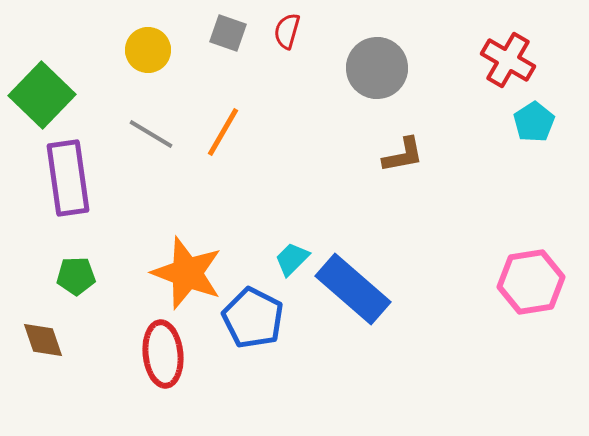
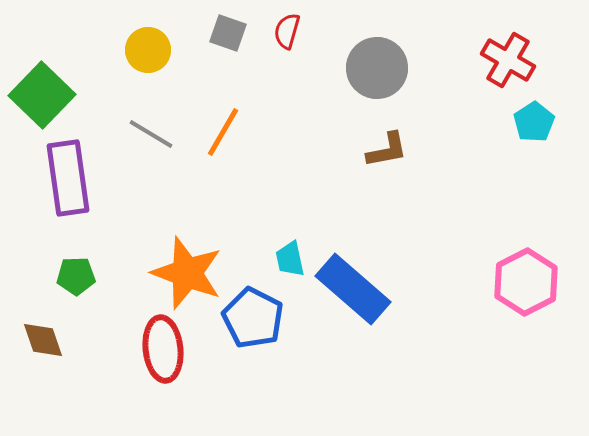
brown L-shape: moved 16 px left, 5 px up
cyan trapezoid: moved 2 px left; rotated 57 degrees counterclockwise
pink hexagon: moved 5 px left; rotated 18 degrees counterclockwise
red ellipse: moved 5 px up
